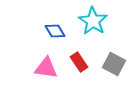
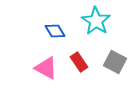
cyan star: moved 3 px right
gray square: moved 1 px right, 2 px up
pink triangle: rotated 20 degrees clockwise
